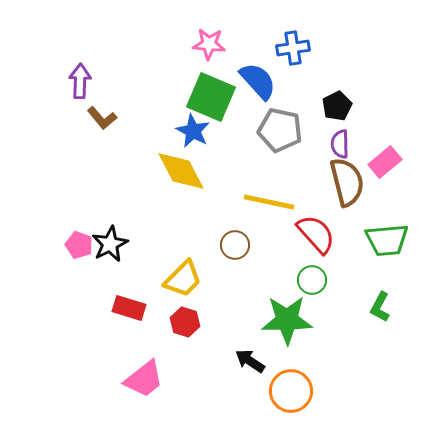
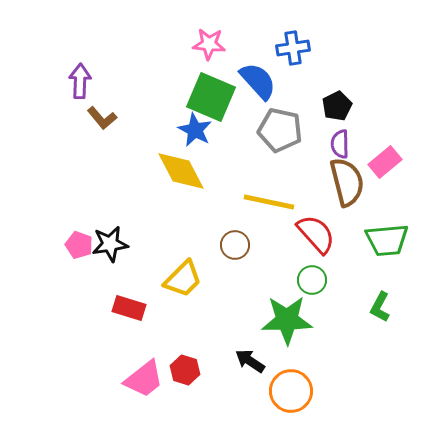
blue star: moved 2 px right, 1 px up
black star: rotated 18 degrees clockwise
red hexagon: moved 48 px down
